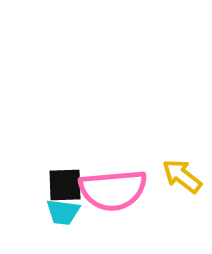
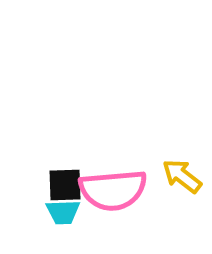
cyan trapezoid: rotated 9 degrees counterclockwise
